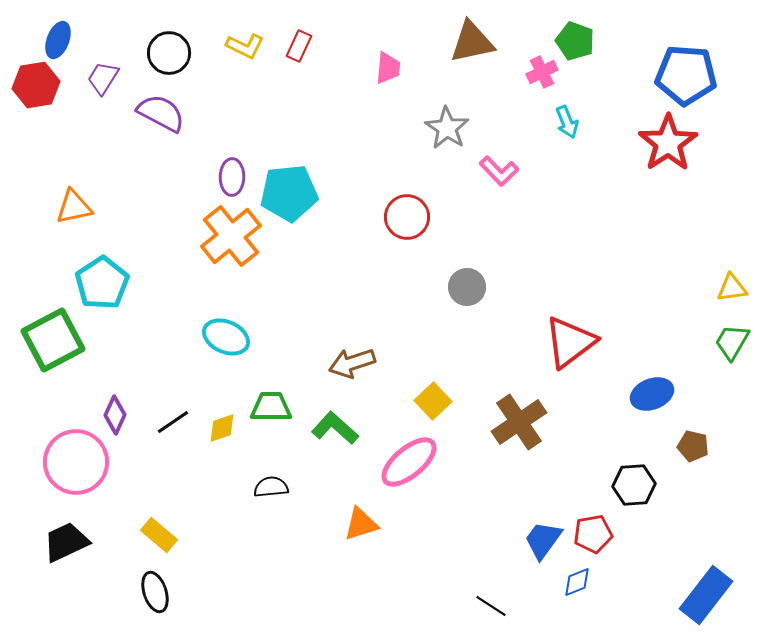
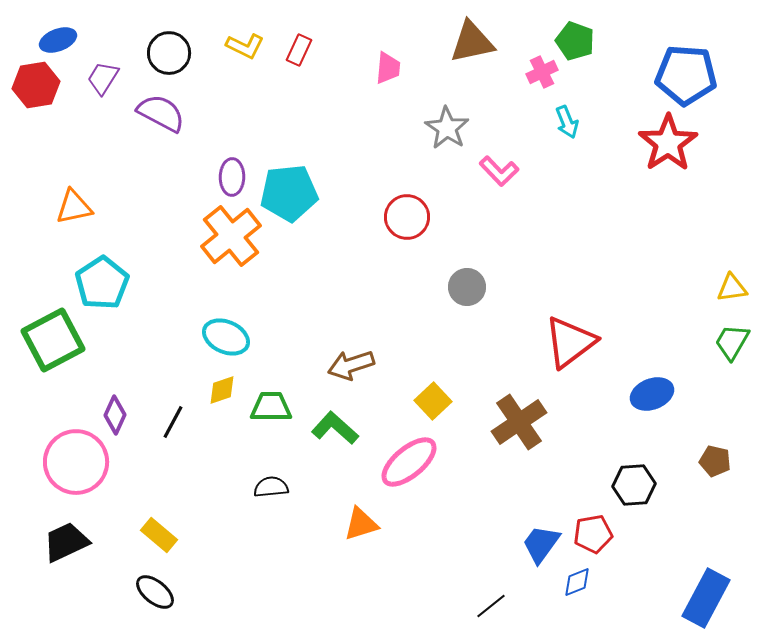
blue ellipse at (58, 40): rotated 48 degrees clockwise
red rectangle at (299, 46): moved 4 px down
brown arrow at (352, 363): moved 1 px left, 2 px down
black line at (173, 422): rotated 28 degrees counterclockwise
yellow diamond at (222, 428): moved 38 px up
brown pentagon at (693, 446): moved 22 px right, 15 px down
blue trapezoid at (543, 540): moved 2 px left, 4 px down
black ellipse at (155, 592): rotated 33 degrees counterclockwise
blue rectangle at (706, 595): moved 3 px down; rotated 10 degrees counterclockwise
black line at (491, 606): rotated 72 degrees counterclockwise
